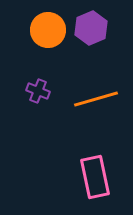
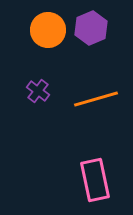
purple cross: rotated 15 degrees clockwise
pink rectangle: moved 3 px down
